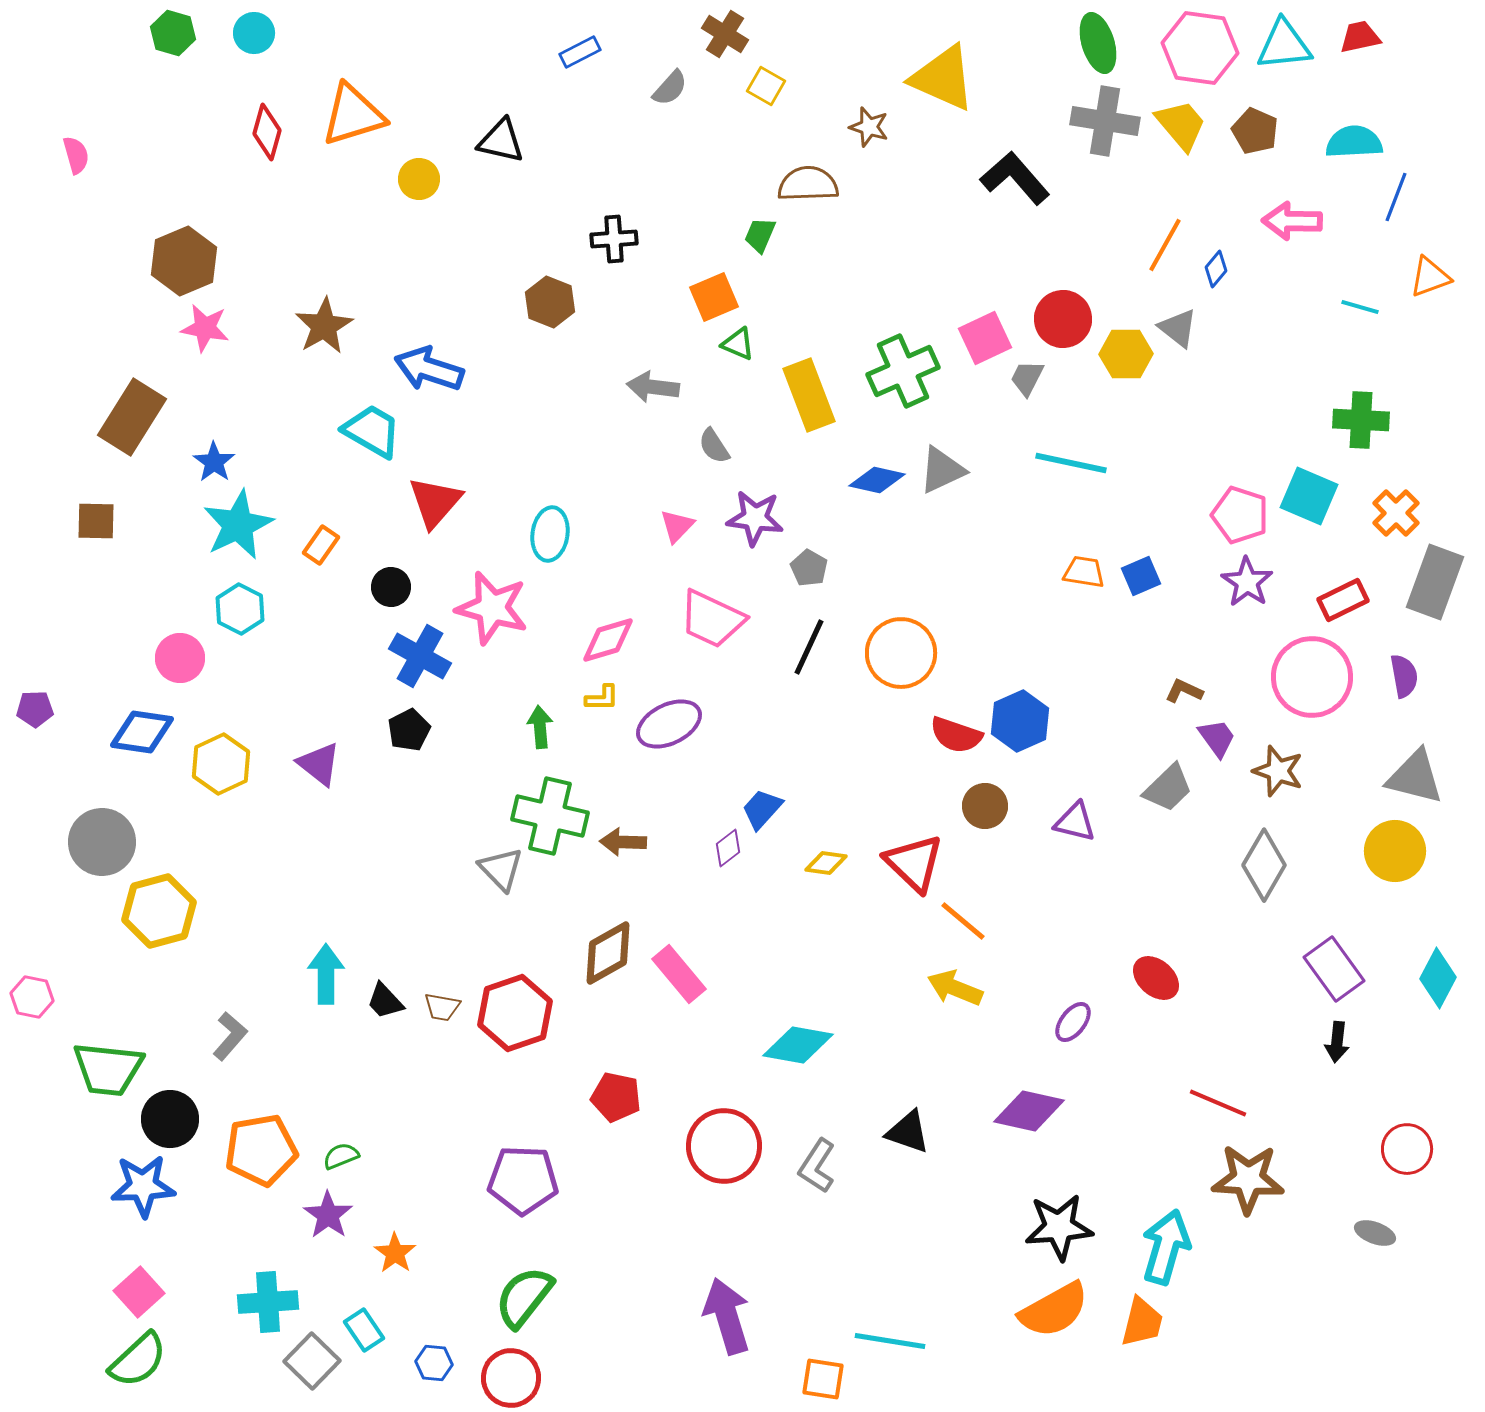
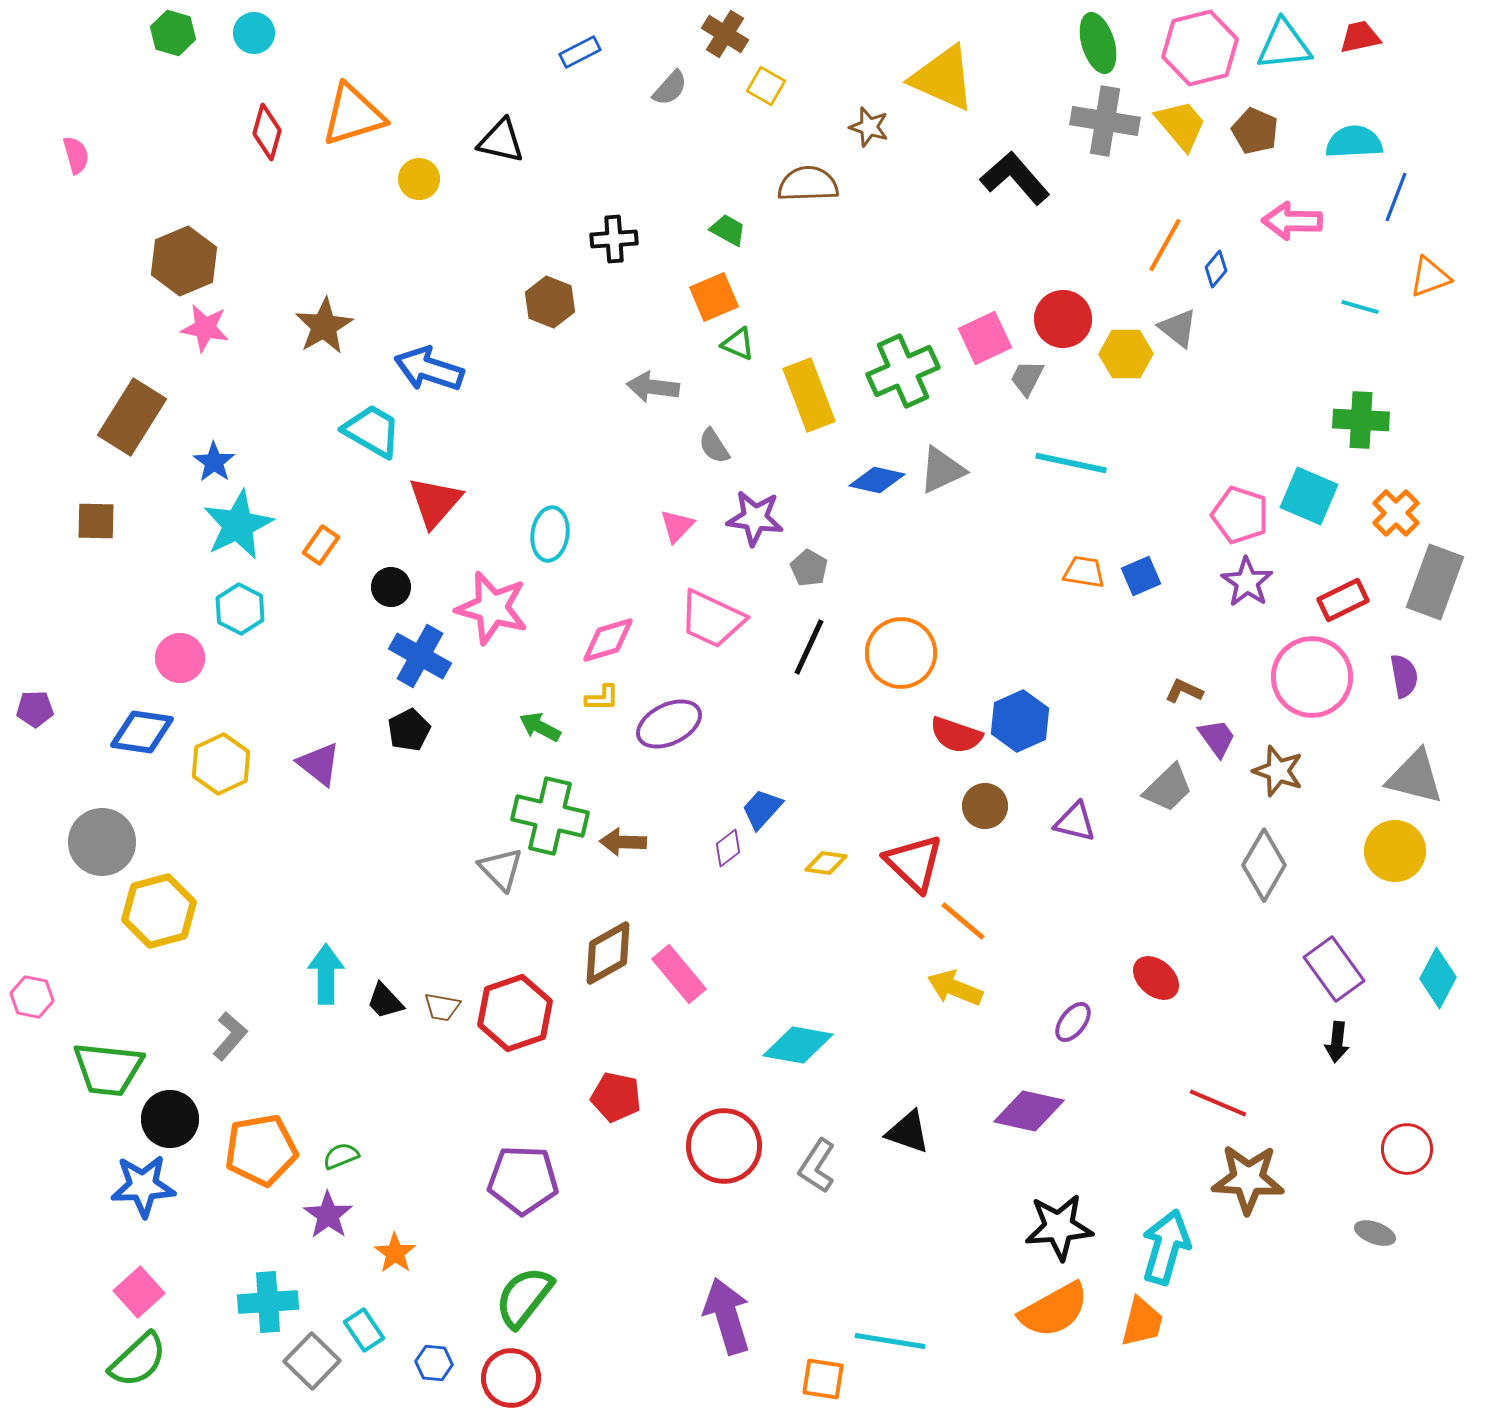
pink hexagon at (1200, 48): rotated 22 degrees counterclockwise
green trapezoid at (760, 235): moved 32 px left, 5 px up; rotated 96 degrees clockwise
green arrow at (540, 727): rotated 57 degrees counterclockwise
